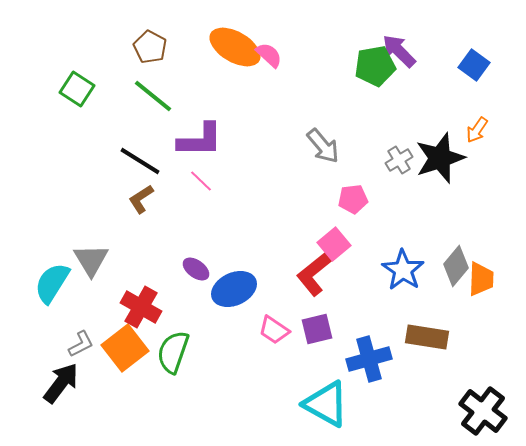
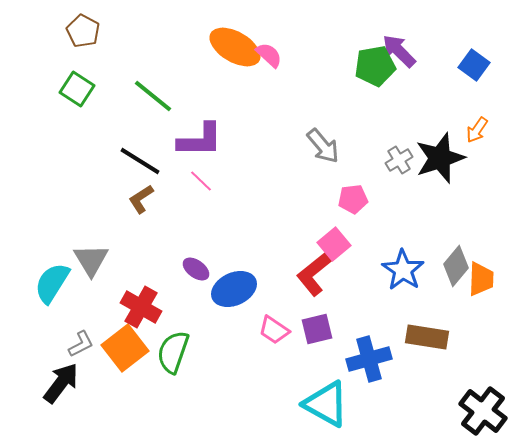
brown pentagon: moved 67 px left, 16 px up
